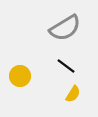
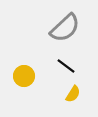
gray semicircle: rotated 12 degrees counterclockwise
yellow circle: moved 4 px right
